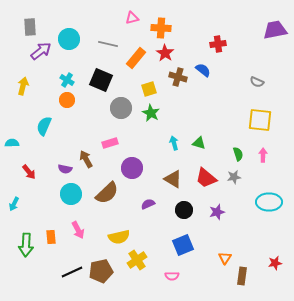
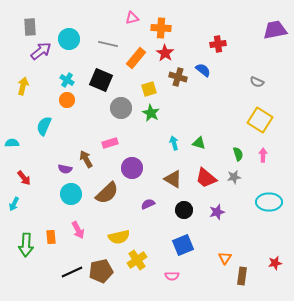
yellow square at (260, 120): rotated 25 degrees clockwise
red arrow at (29, 172): moved 5 px left, 6 px down
